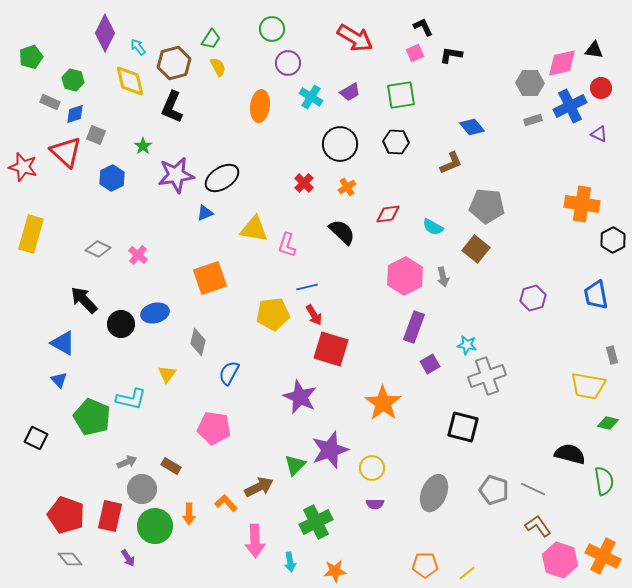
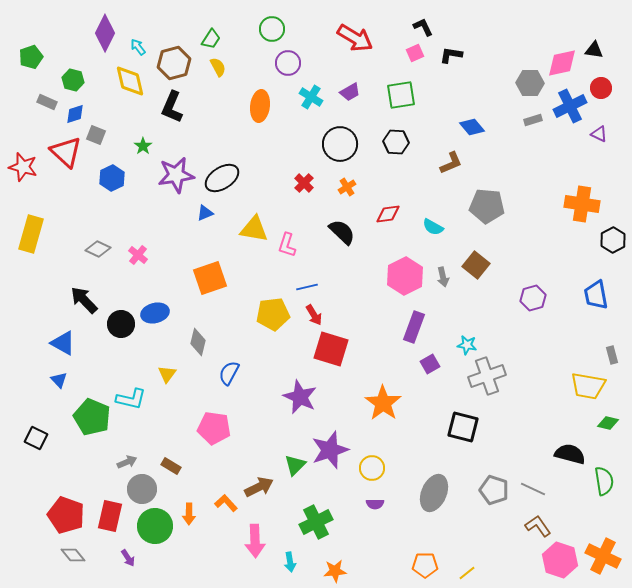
gray rectangle at (50, 102): moved 3 px left
brown square at (476, 249): moved 16 px down
gray diamond at (70, 559): moved 3 px right, 4 px up
